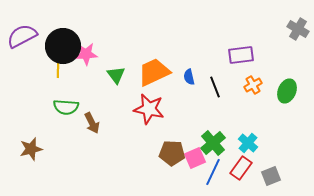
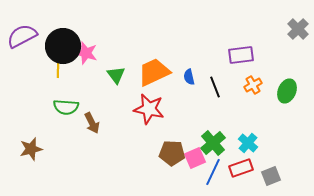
gray cross: rotated 15 degrees clockwise
pink star: moved 1 px up; rotated 20 degrees clockwise
red rectangle: rotated 35 degrees clockwise
